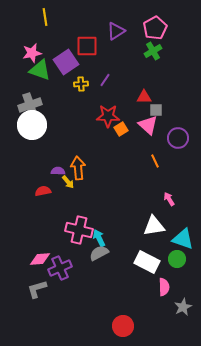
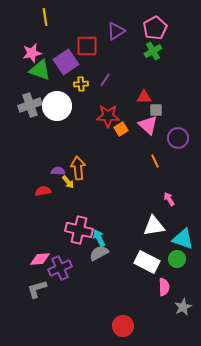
white circle: moved 25 px right, 19 px up
